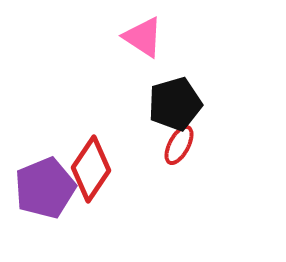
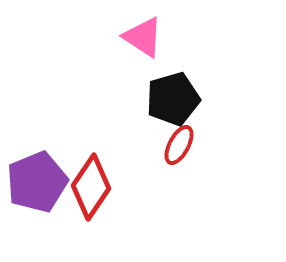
black pentagon: moved 2 px left, 5 px up
red diamond: moved 18 px down
purple pentagon: moved 8 px left, 6 px up
